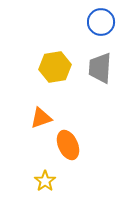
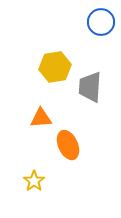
gray trapezoid: moved 10 px left, 19 px down
orange triangle: rotated 15 degrees clockwise
yellow star: moved 11 px left
